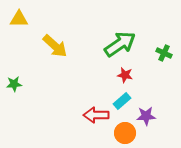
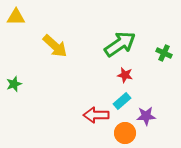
yellow triangle: moved 3 px left, 2 px up
green star: rotated 14 degrees counterclockwise
